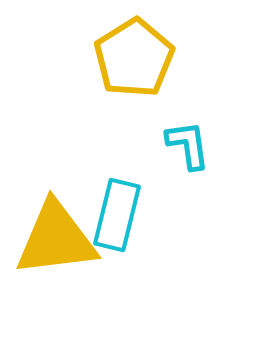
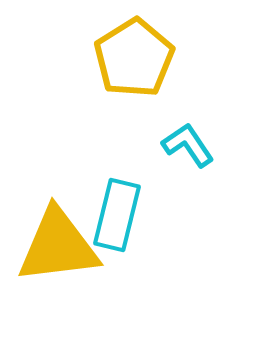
cyan L-shape: rotated 26 degrees counterclockwise
yellow triangle: moved 2 px right, 7 px down
